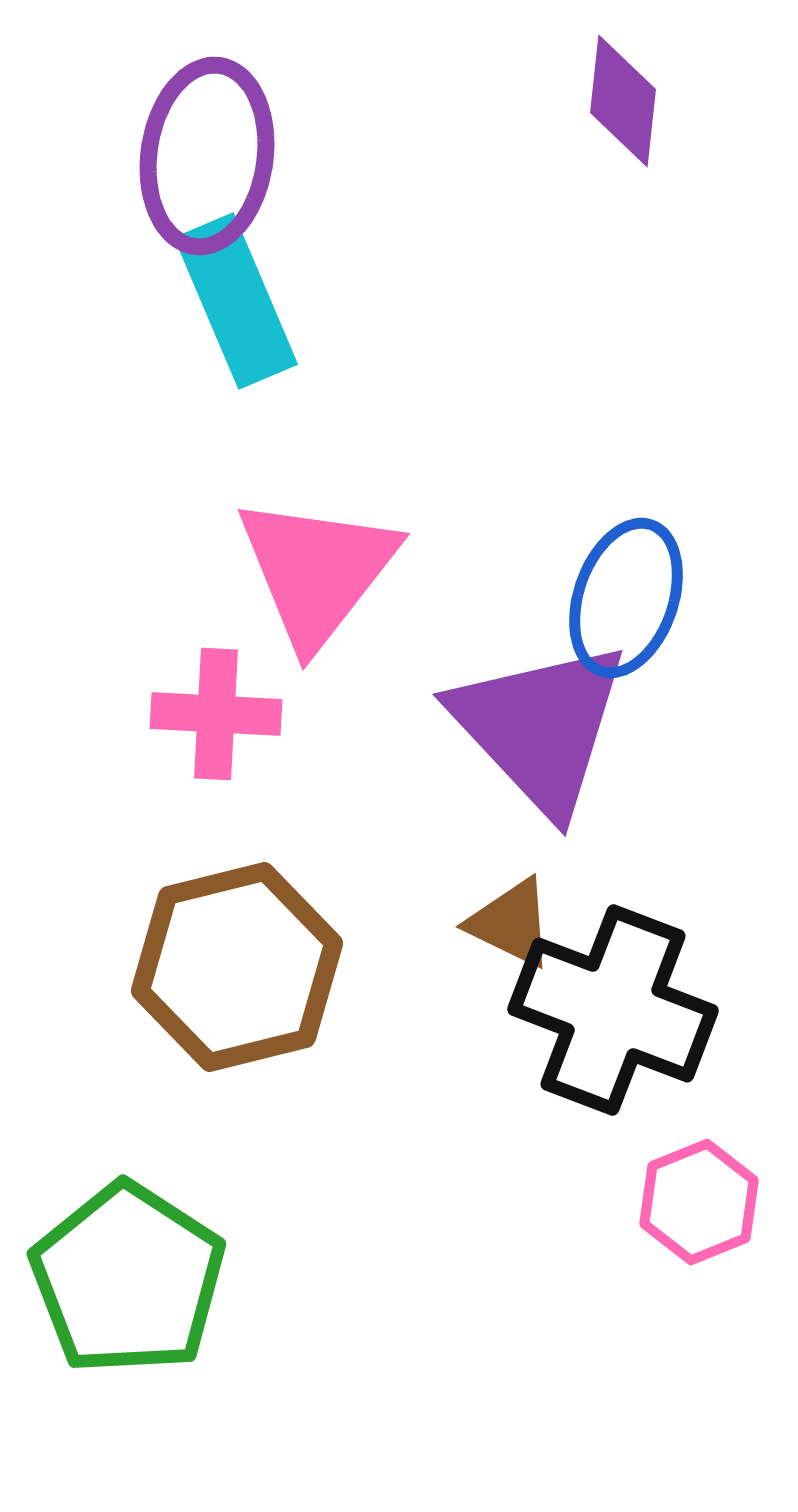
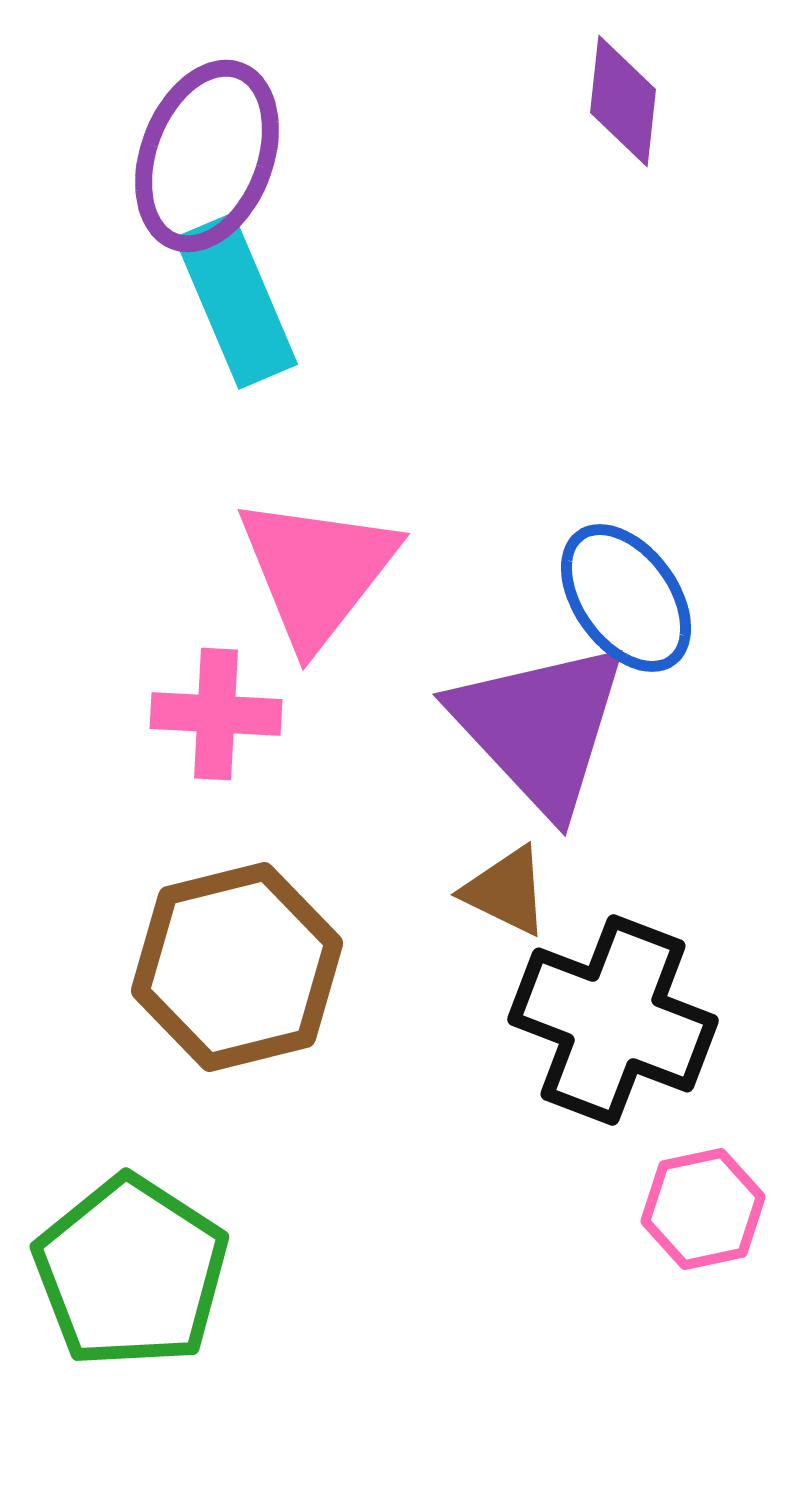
purple ellipse: rotated 13 degrees clockwise
blue ellipse: rotated 55 degrees counterclockwise
brown triangle: moved 5 px left, 32 px up
black cross: moved 10 px down
pink hexagon: moved 4 px right, 7 px down; rotated 10 degrees clockwise
green pentagon: moved 3 px right, 7 px up
